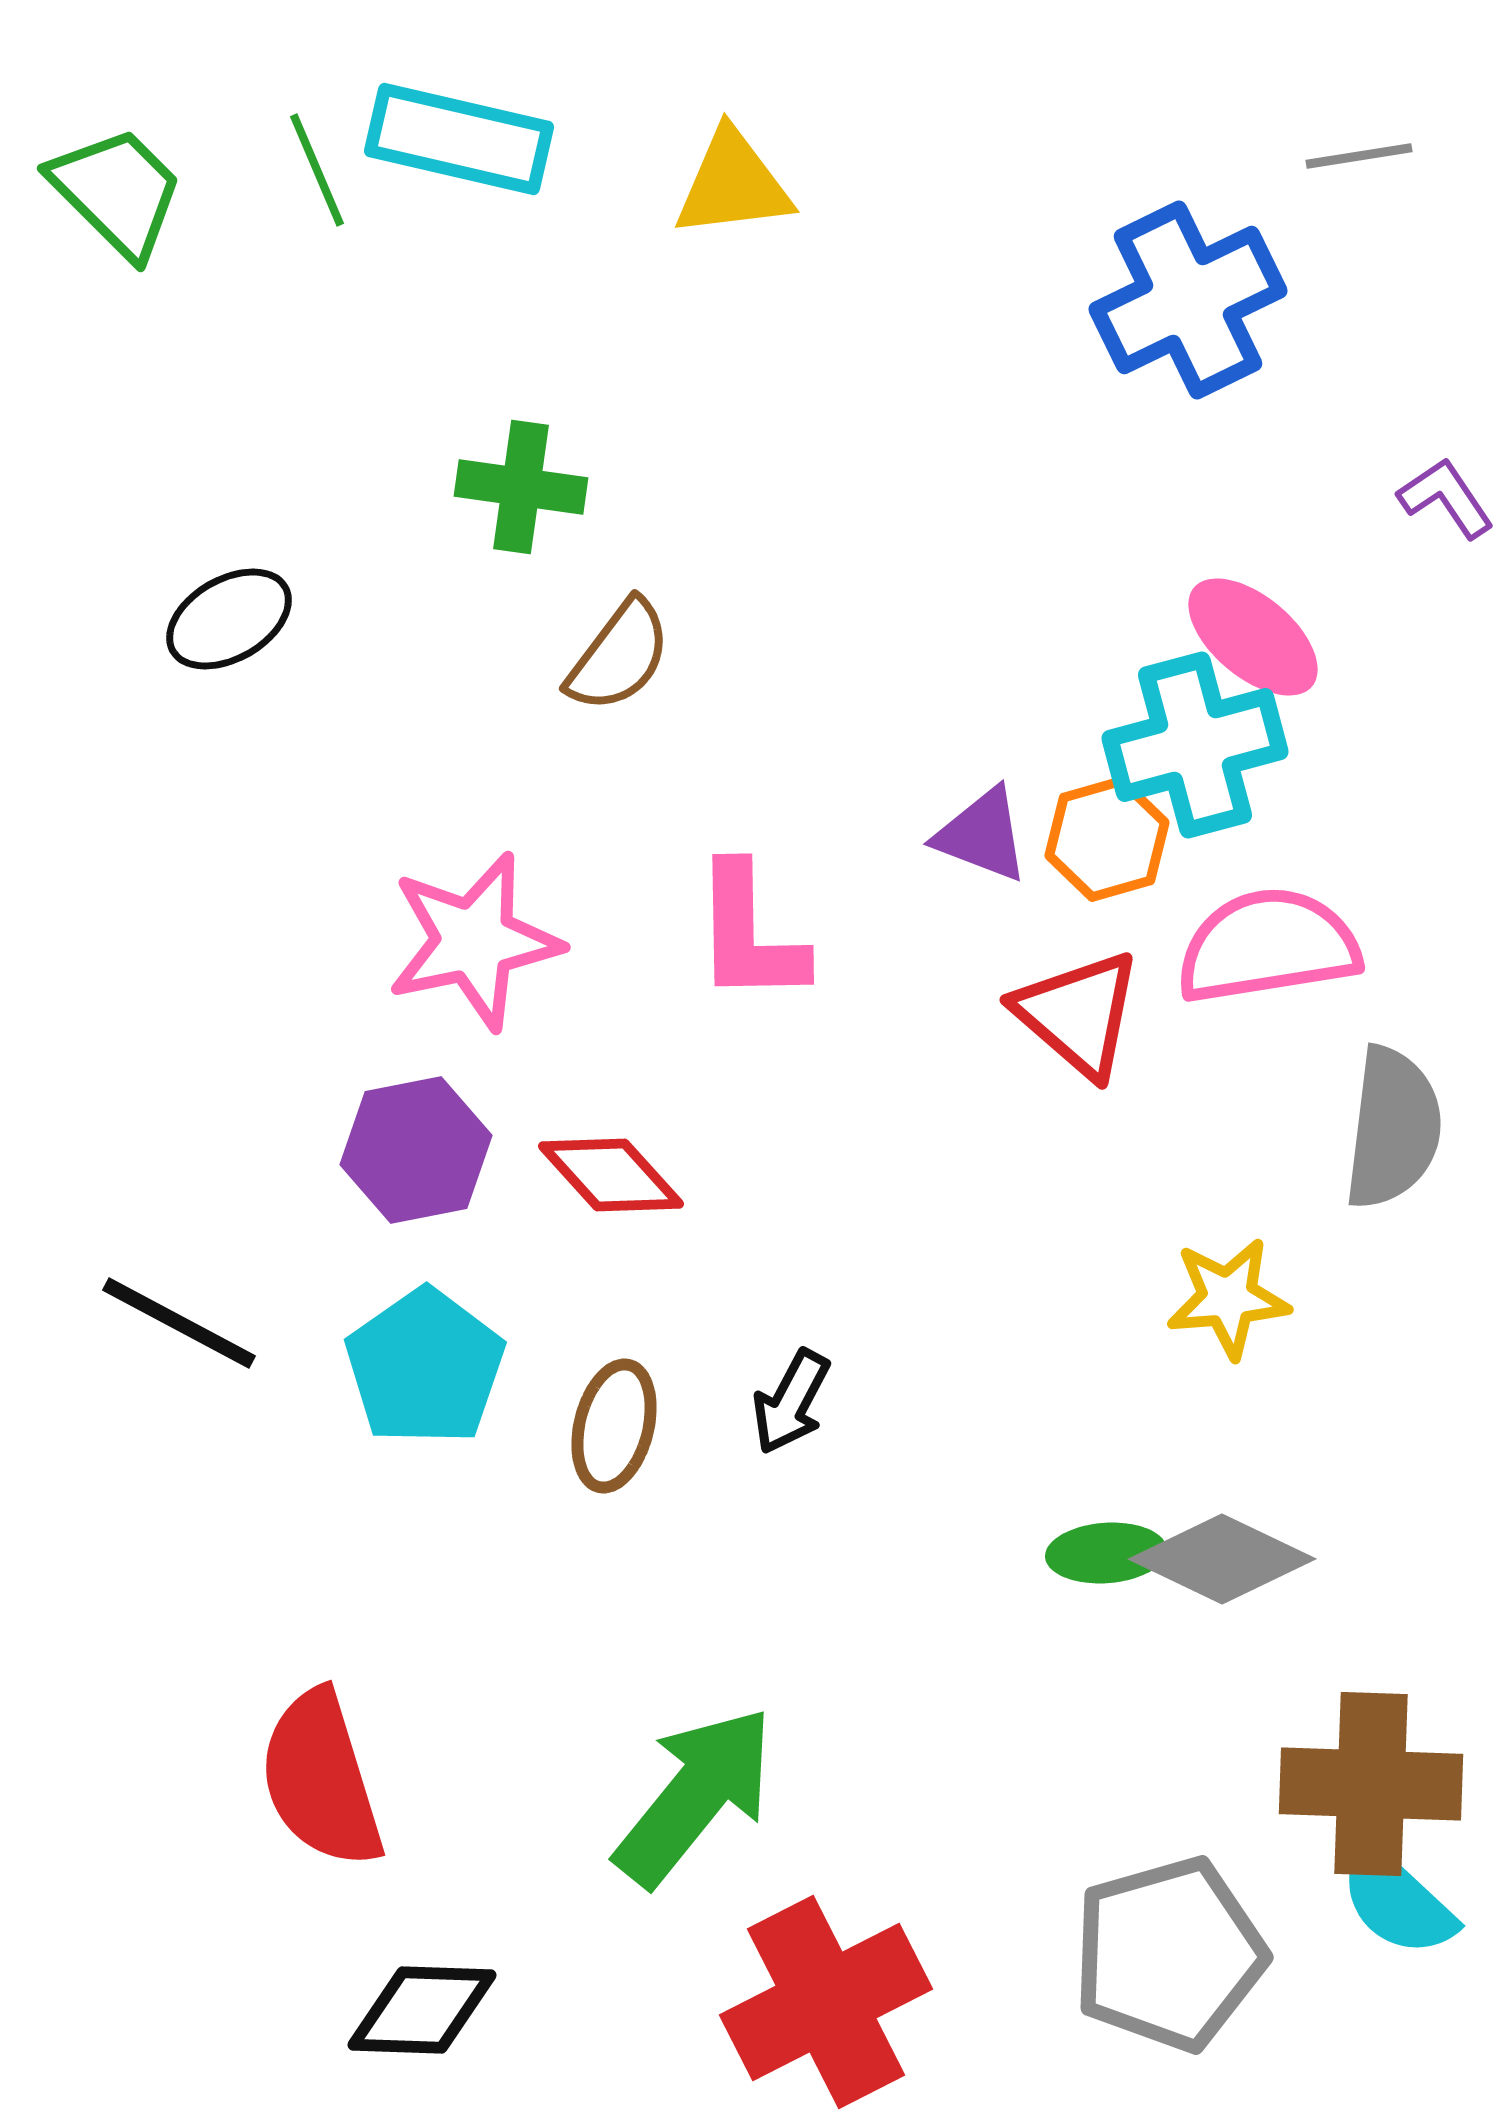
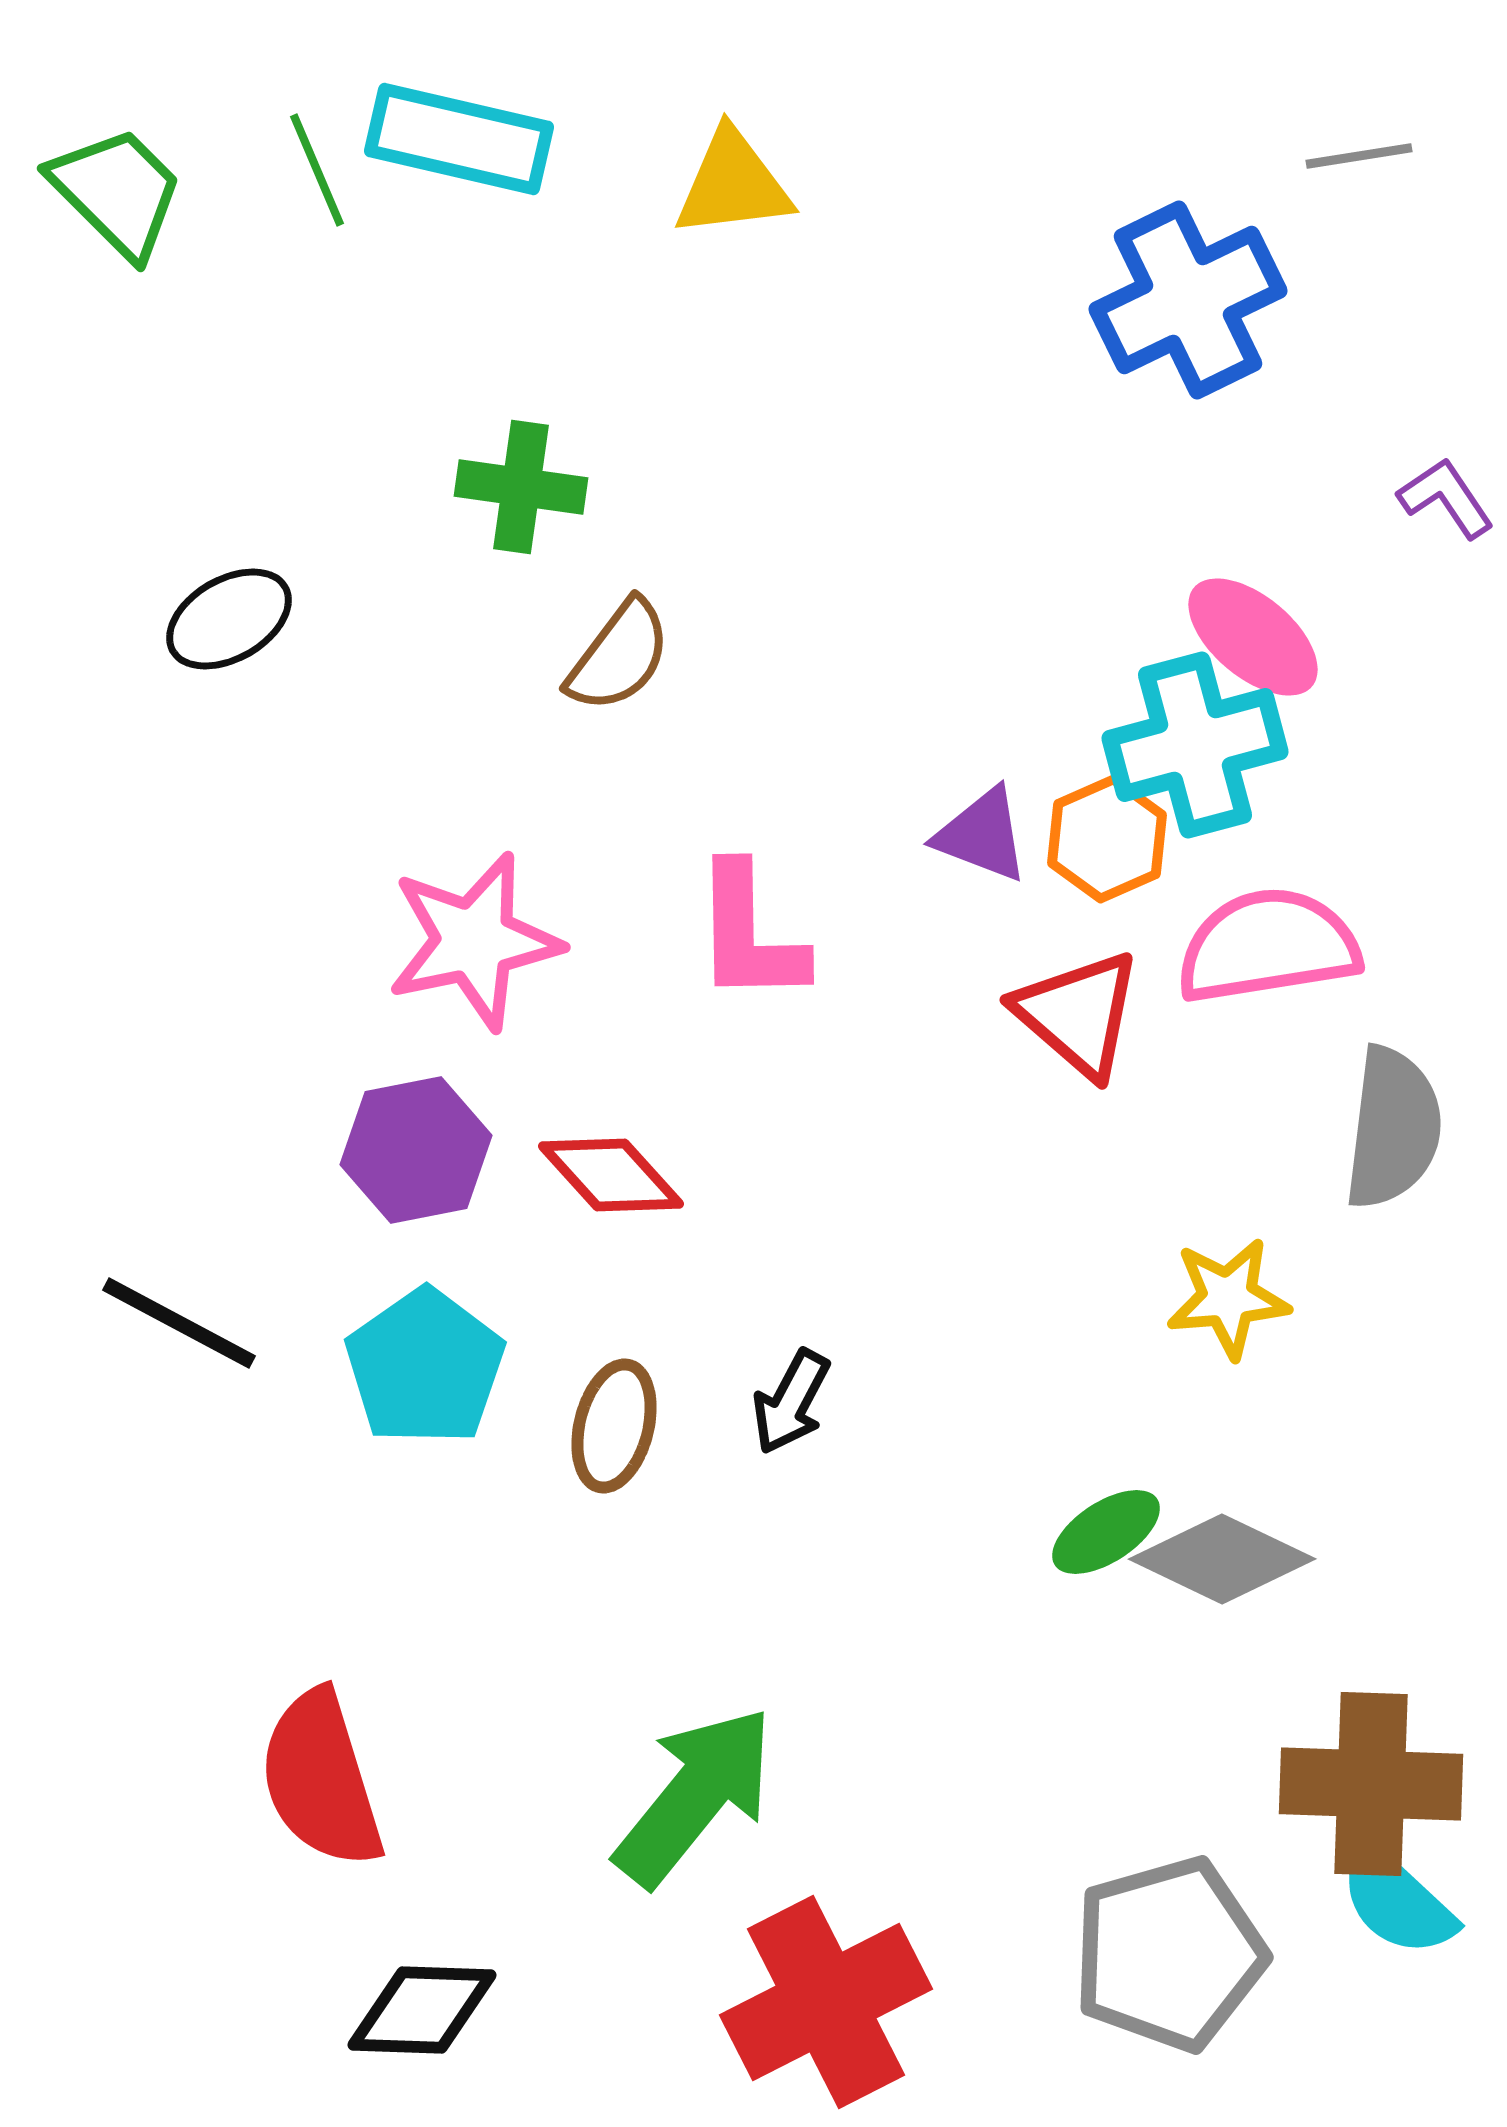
orange hexagon: rotated 8 degrees counterclockwise
green ellipse: moved 21 px up; rotated 29 degrees counterclockwise
